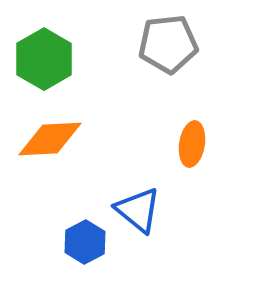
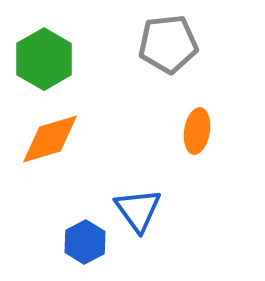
orange diamond: rotated 14 degrees counterclockwise
orange ellipse: moved 5 px right, 13 px up
blue triangle: rotated 15 degrees clockwise
